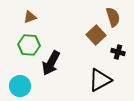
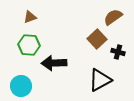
brown semicircle: rotated 108 degrees counterclockwise
brown square: moved 1 px right, 4 px down
black arrow: moved 3 px right; rotated 60 degrees clockwise
cyan circle: moved 1 px right
